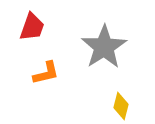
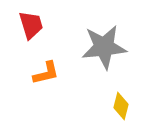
red trapezoid: moved 1 px left, 2 px up; rotated 36 degrees counterclockwise
gray star: rotated 27 degrees clockwise
